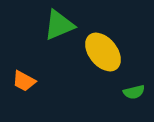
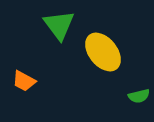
green triangle: rotated 44 degrees counterclockwise
green semicircle: moved 5 px right, 4 px down
